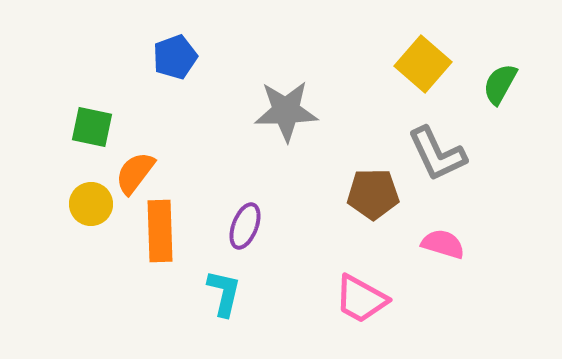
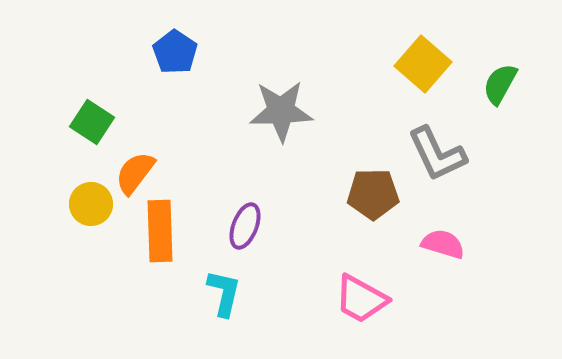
blue pentagon: moved 5 px up; rotated 18 degrees counterclockwise
gray star: moved 5 px left
green square: moved 5 px up; rotated 21 degrees clockwise
